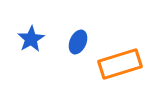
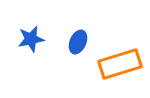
blue star: rotated 20 degrees clockwise
